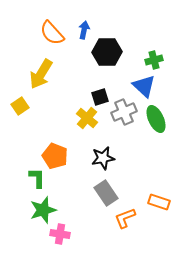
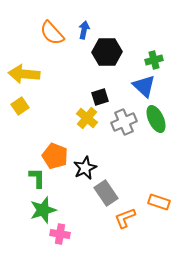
yellow arrow: moved 17 px left; rotated 64 degrees clockwise
gray cross: moved 10 px down
black star: moved 18 px left, 10 px down; rotated 15 degrees counterclockwise
